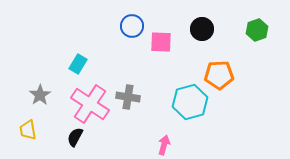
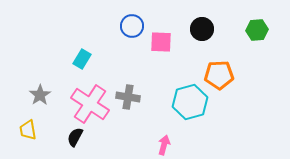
green hexagon: rotated 15 degrees clockwise
cyan rectangle: moved 4 px right, 5 px up
